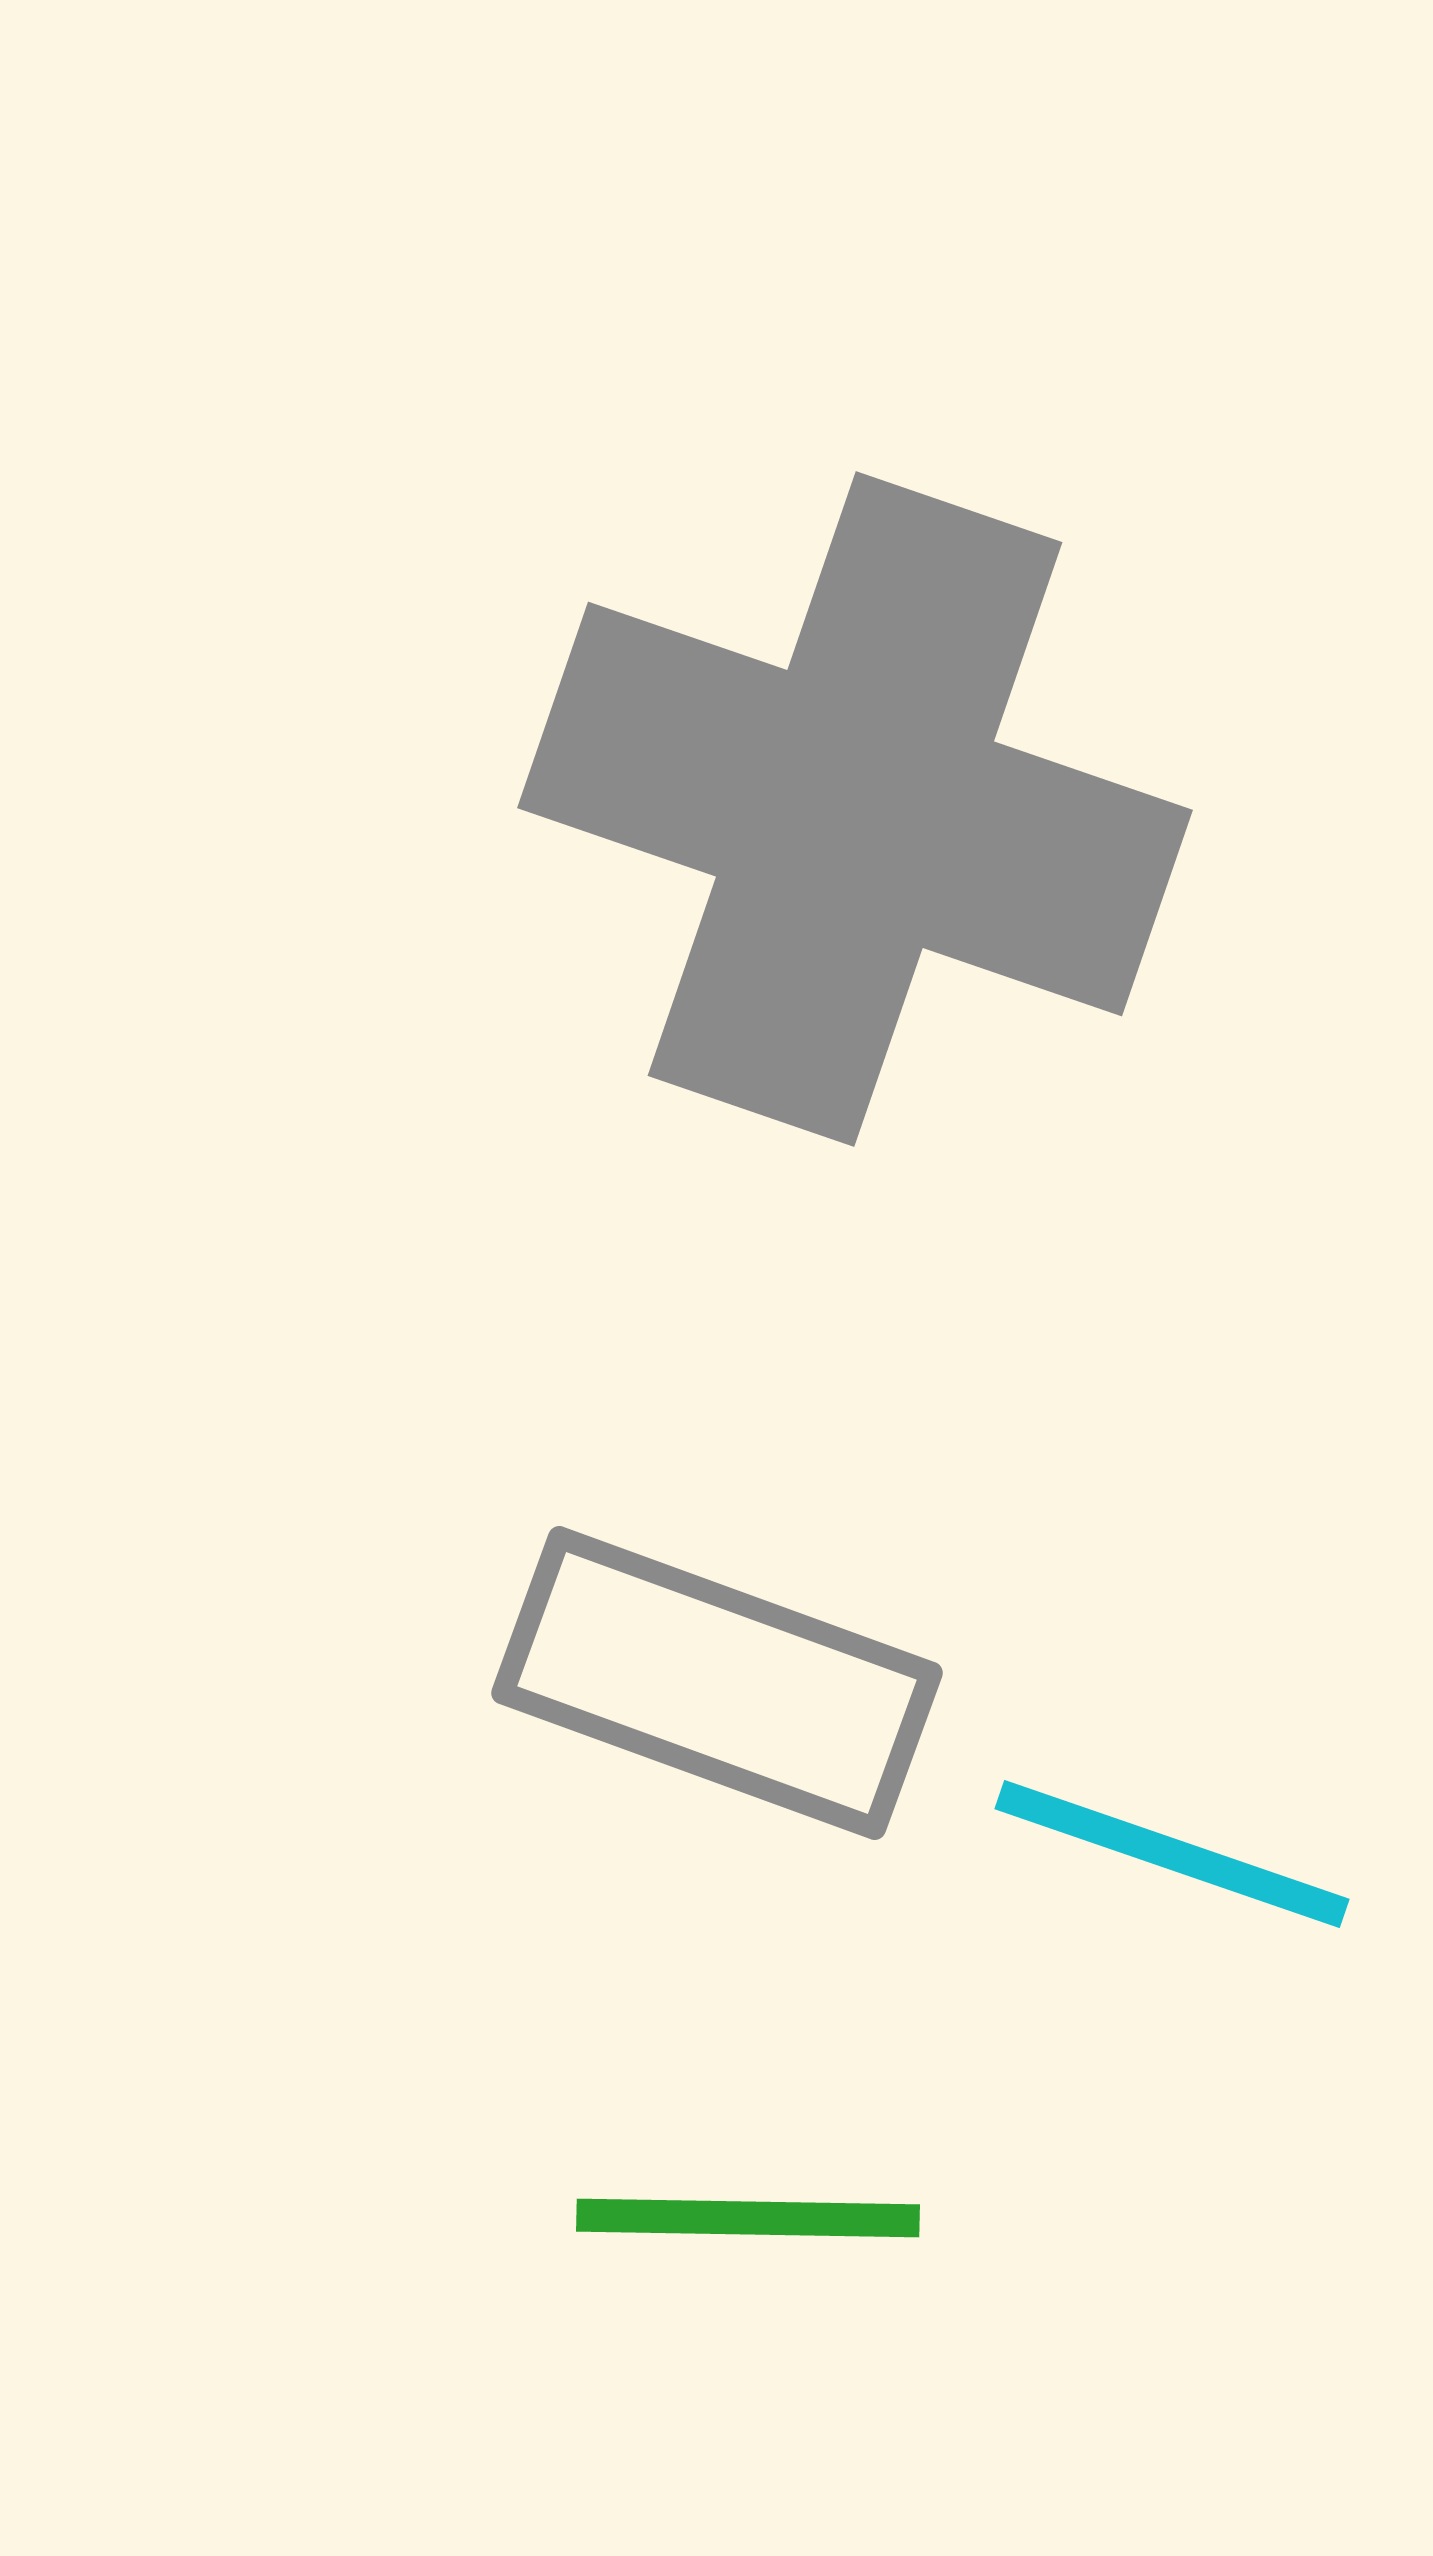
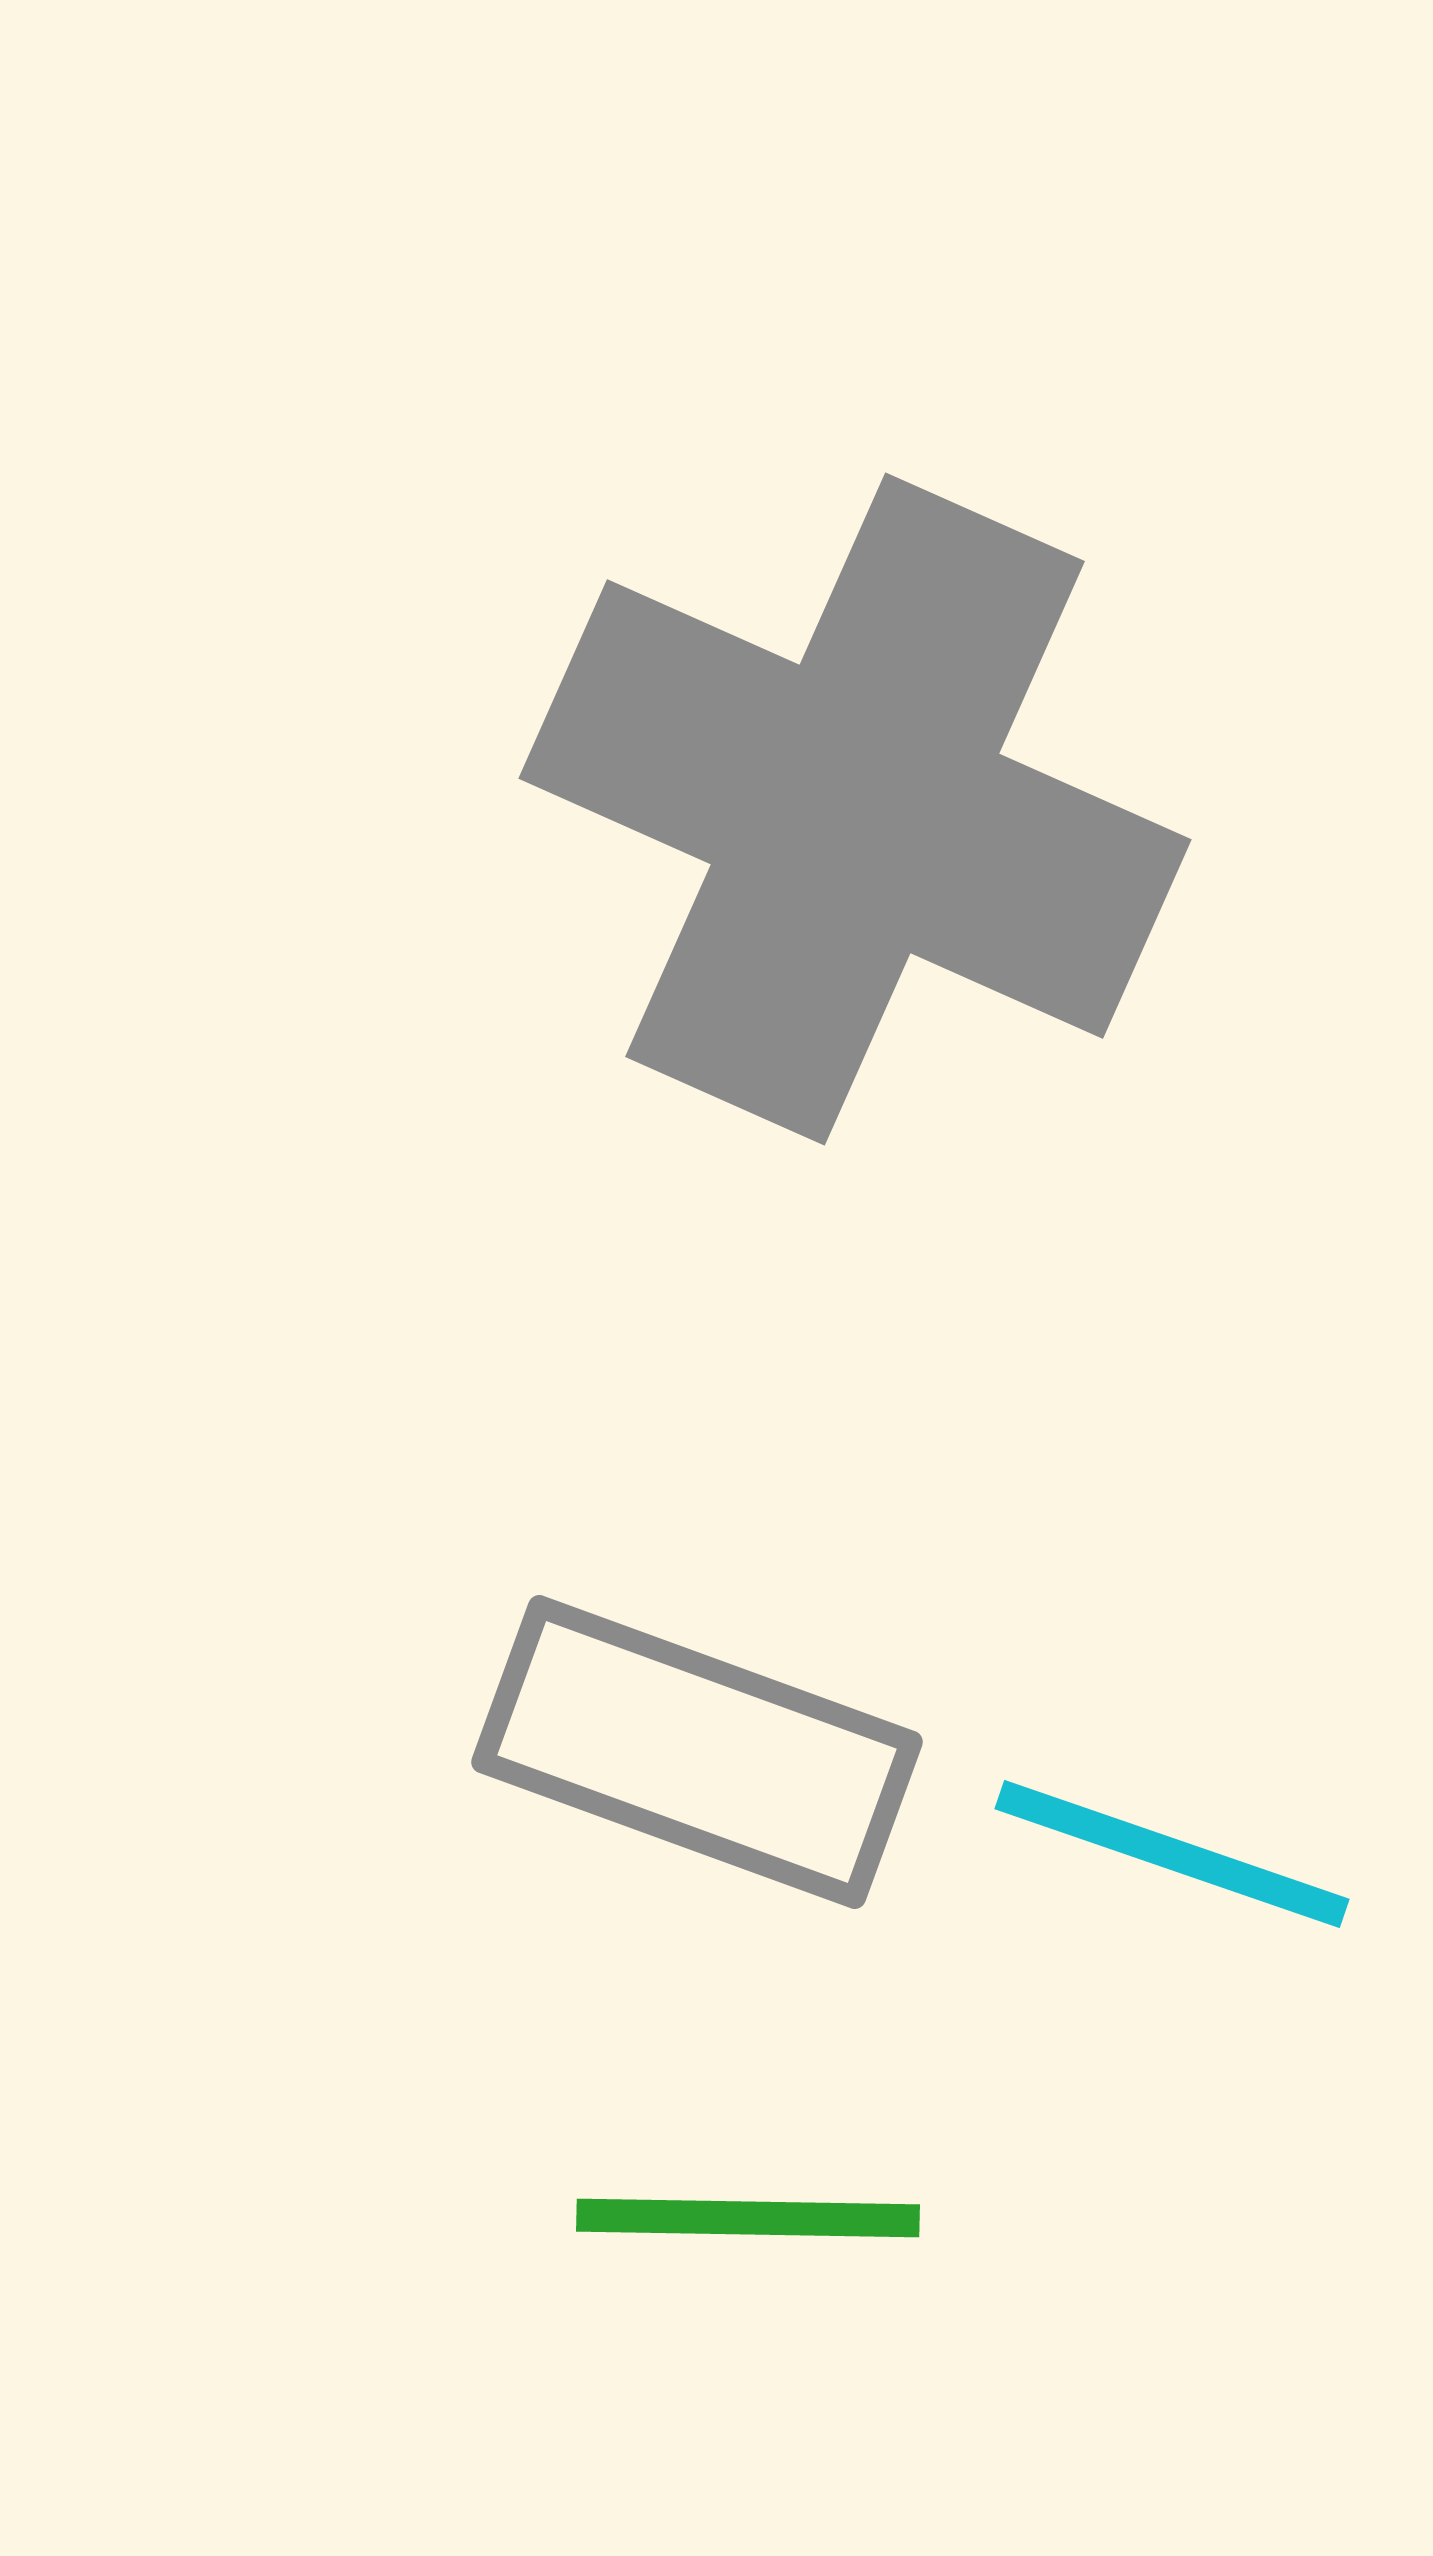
gray cross: rotated 5 degrees clockwise
gray rectangle: moved 20 px left, 69 px down
